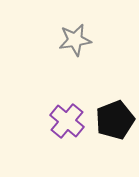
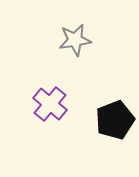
purple cross: moved 17 px left, 17 px up
